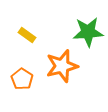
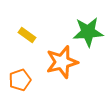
orange star: moved 4 px up
orange pentagon: moved 2 px left, 1 px down; rotated 20 degrees clockwise
